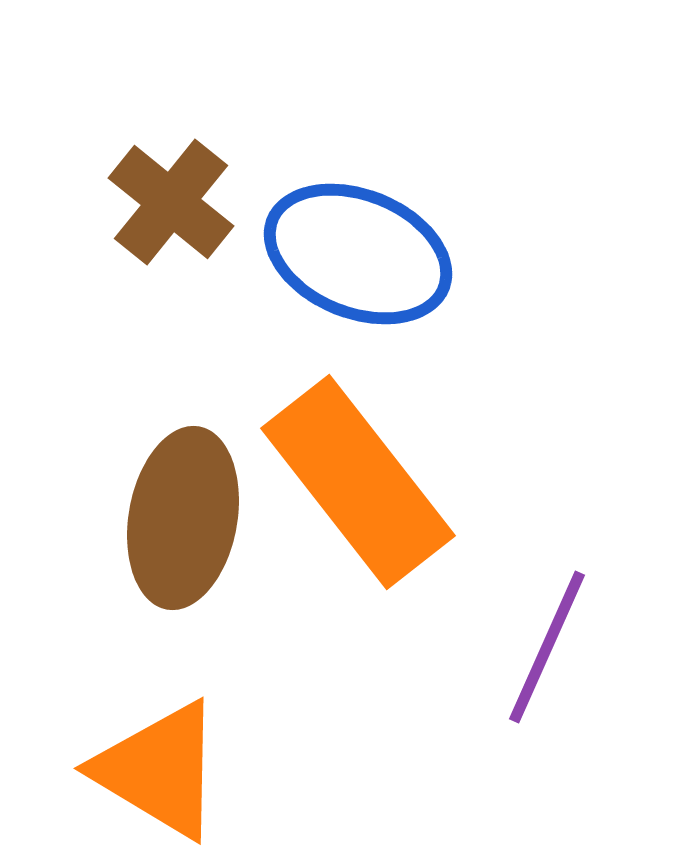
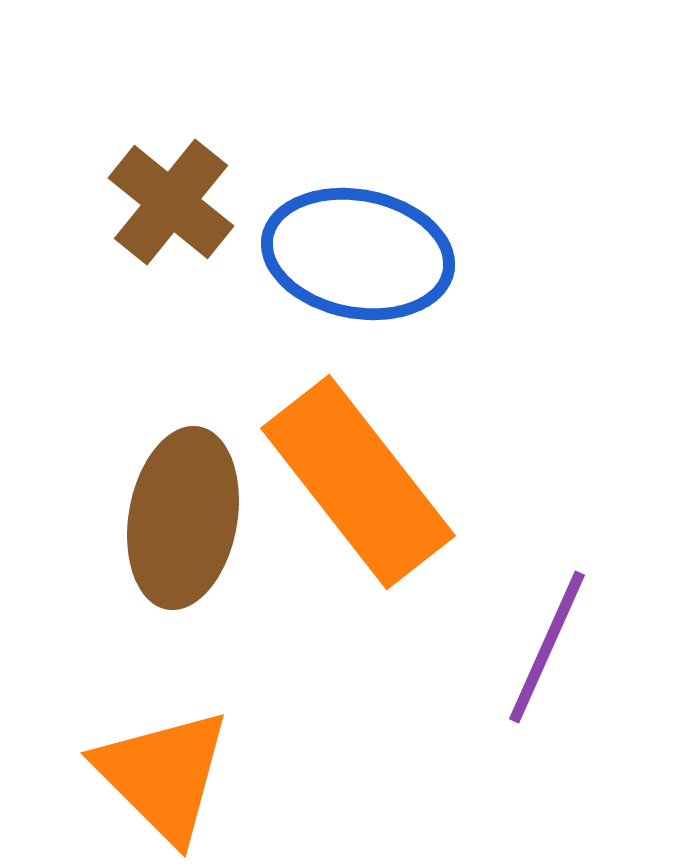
blue ellipse: rotated 11 degrees counterclockwise
orange triangle: moved 4 px right, 5 px down; rotated 14 degrees clockwise
